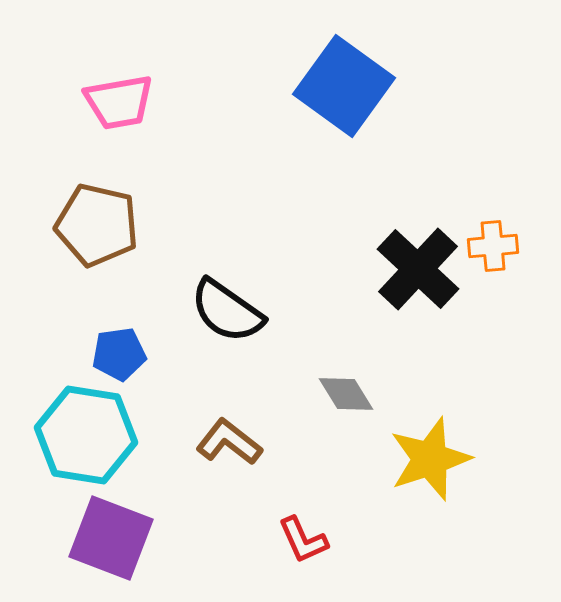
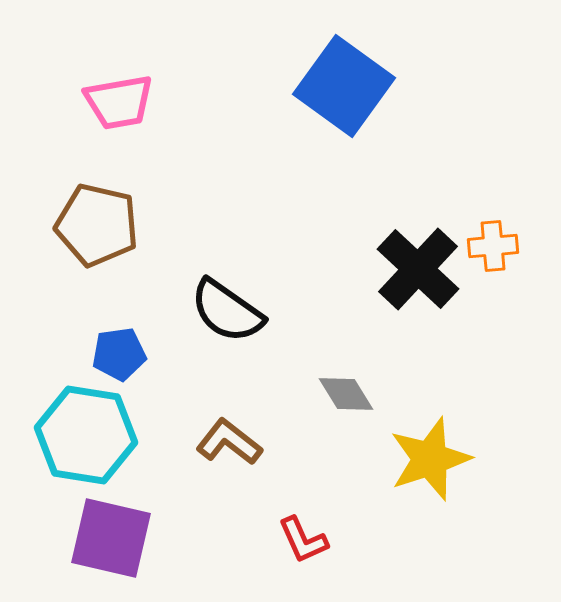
purple square: rotated 8 degrees counterclockwise
